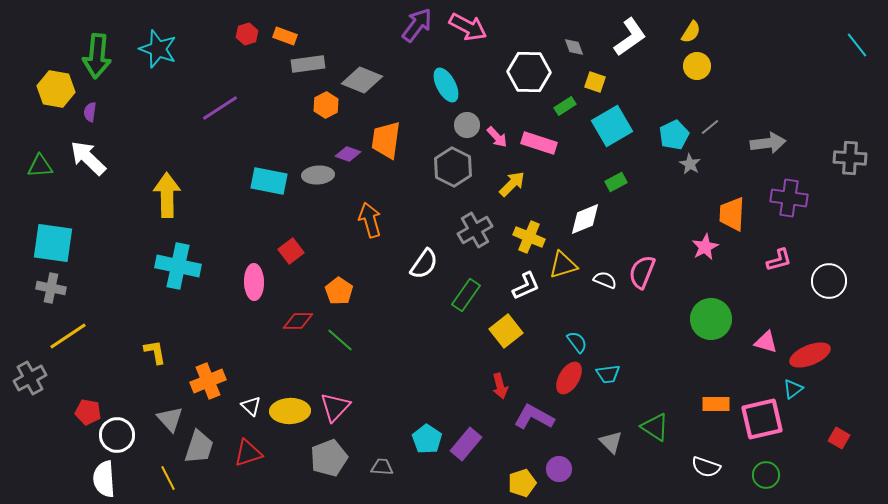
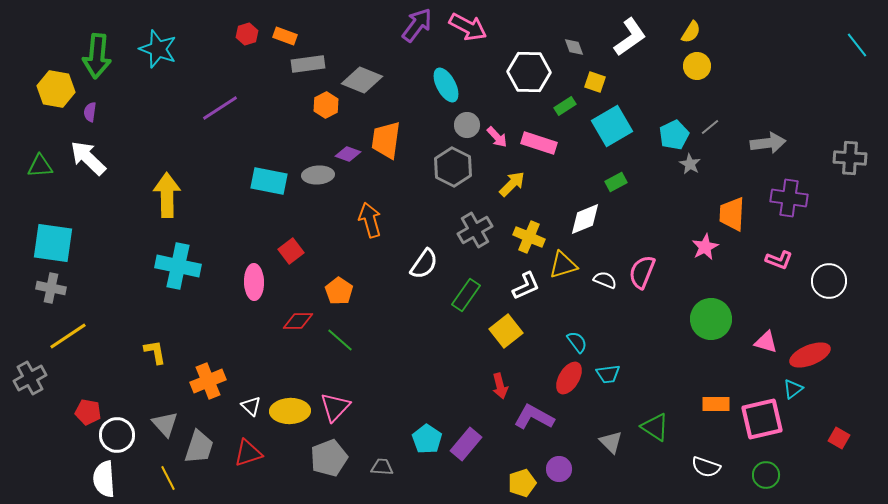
pink L-shape at (779, 260): rotated 36 degrees clockwise
gray triangle at (170, 419): moved 5 px left, 5 px down
